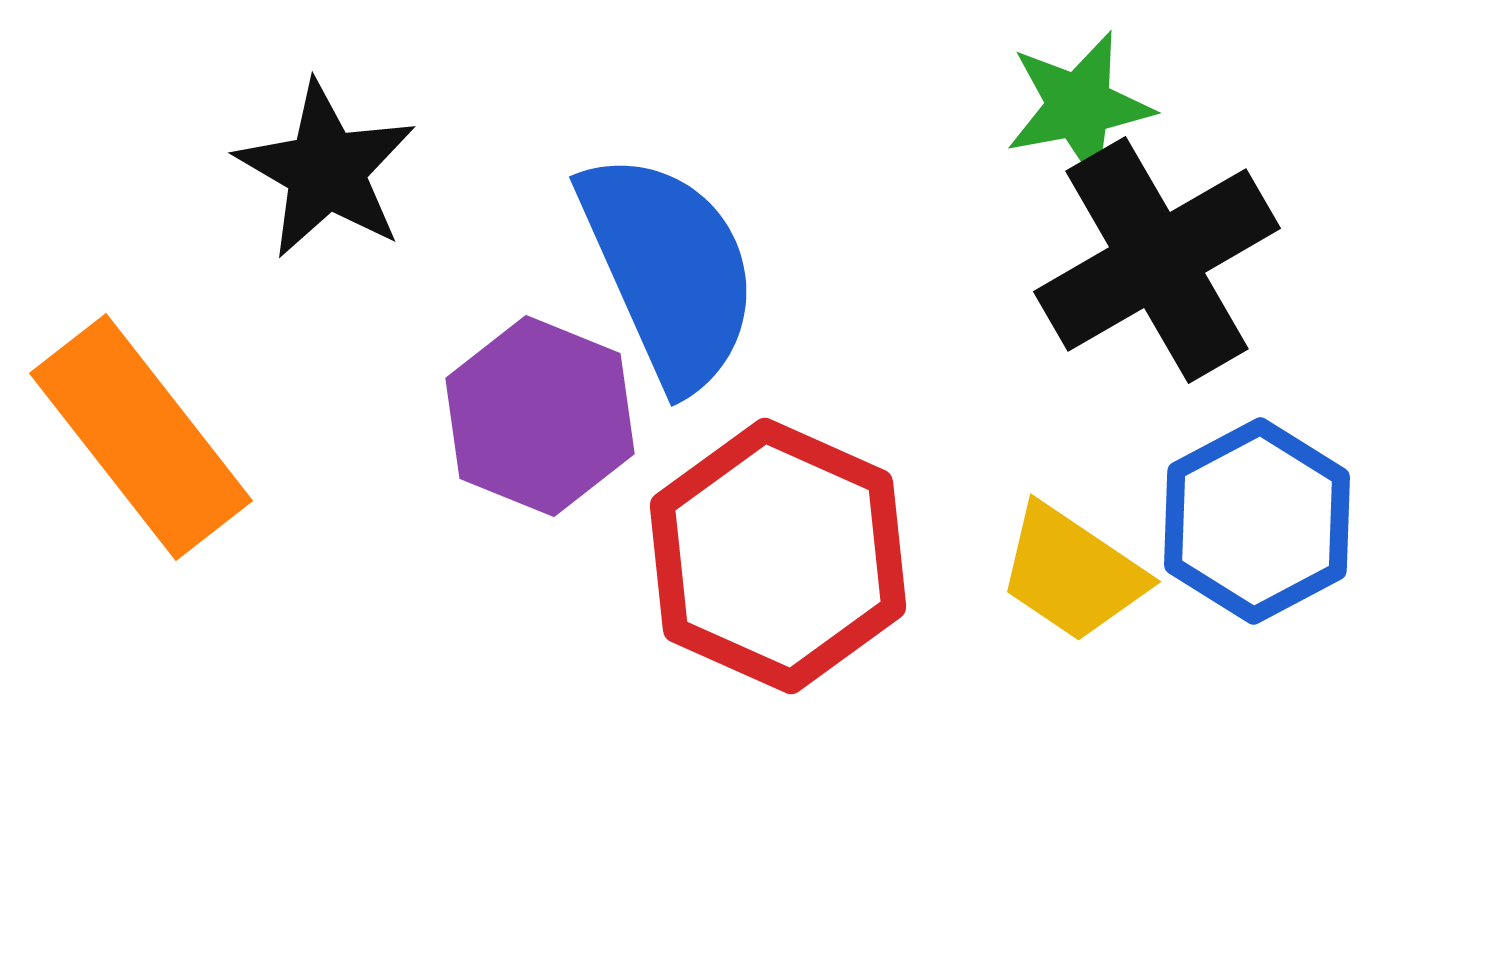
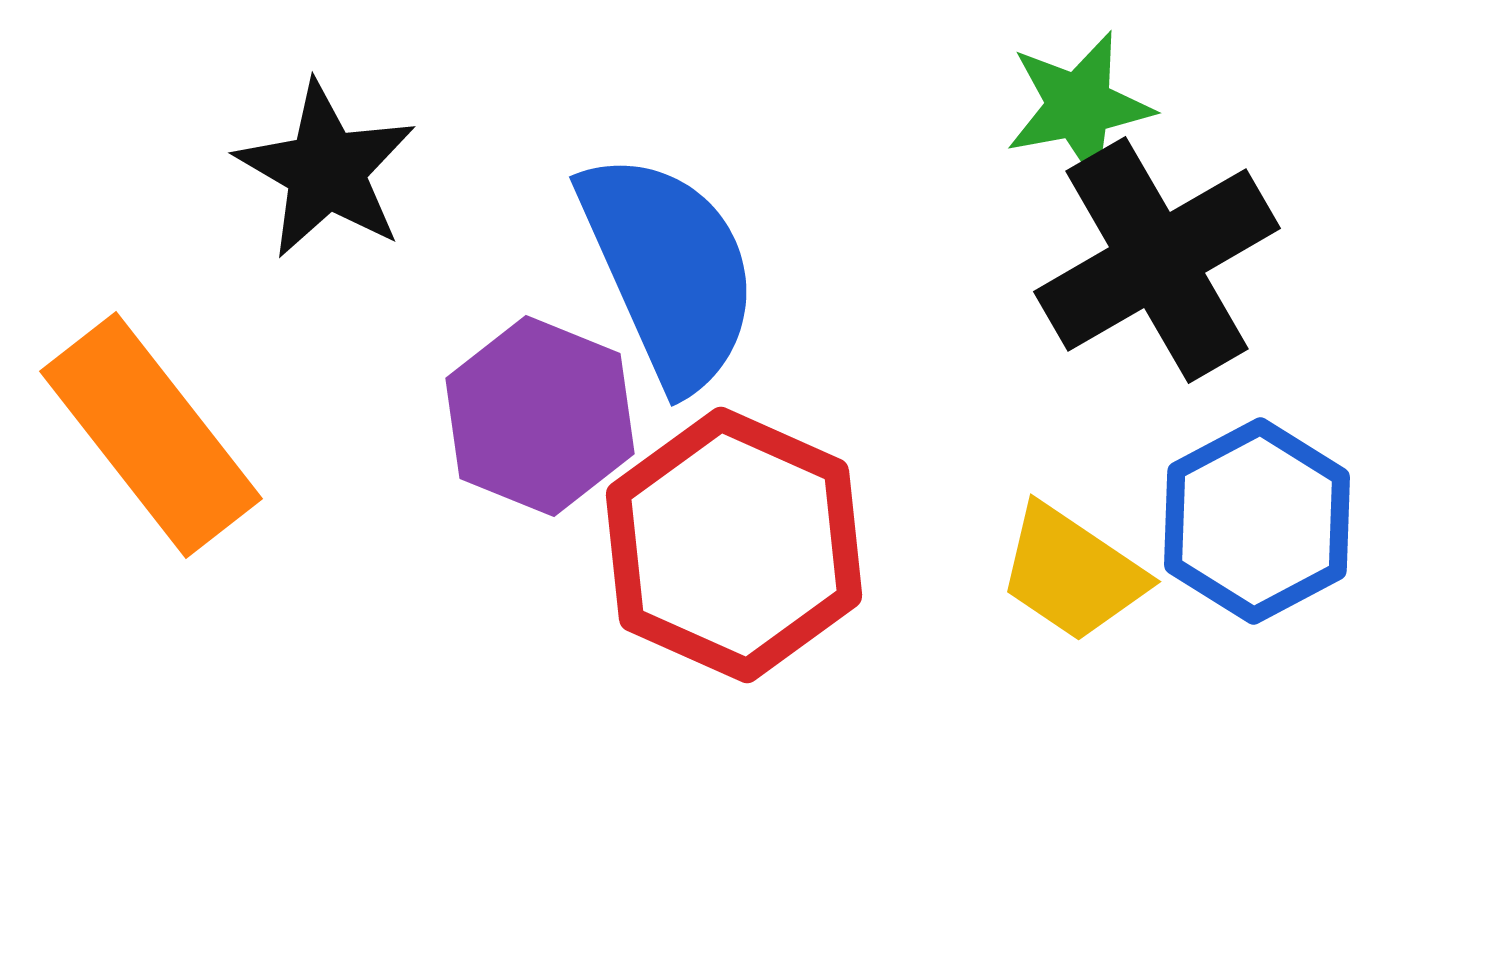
orange rectangle: moved 10 px right, 2 px up
red hexagon: moved 44 px left, 11 px up
